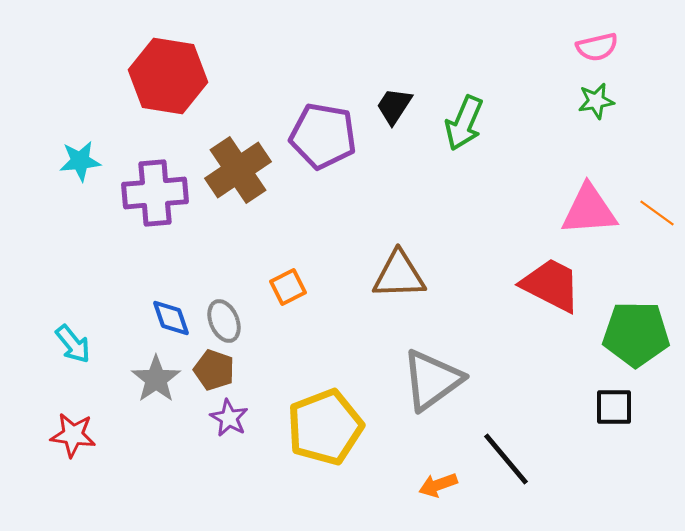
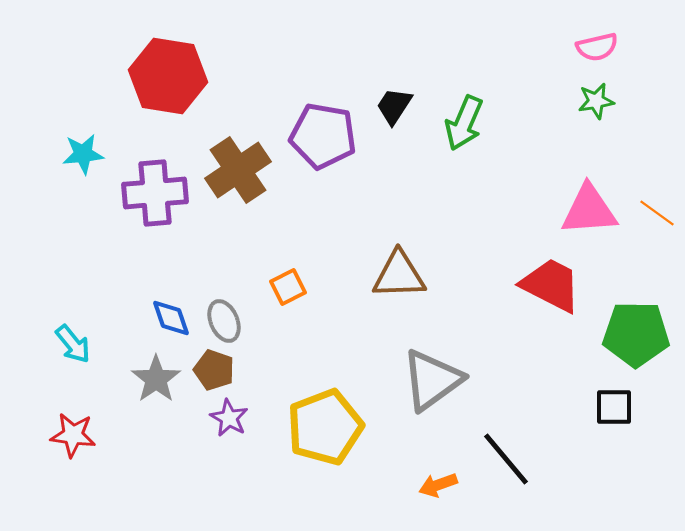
cyan star: moved 3 px right, 7 px up
